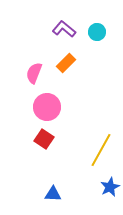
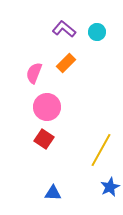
blue triangle: moved 1 px up
